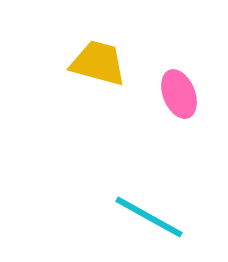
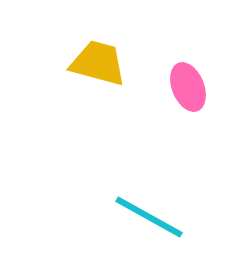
pink ellipse: moved 9 px right, 7 px up
